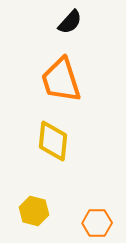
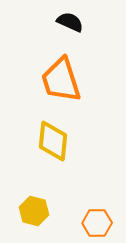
black semicircle: rotated 108 degrees counterclockwise
